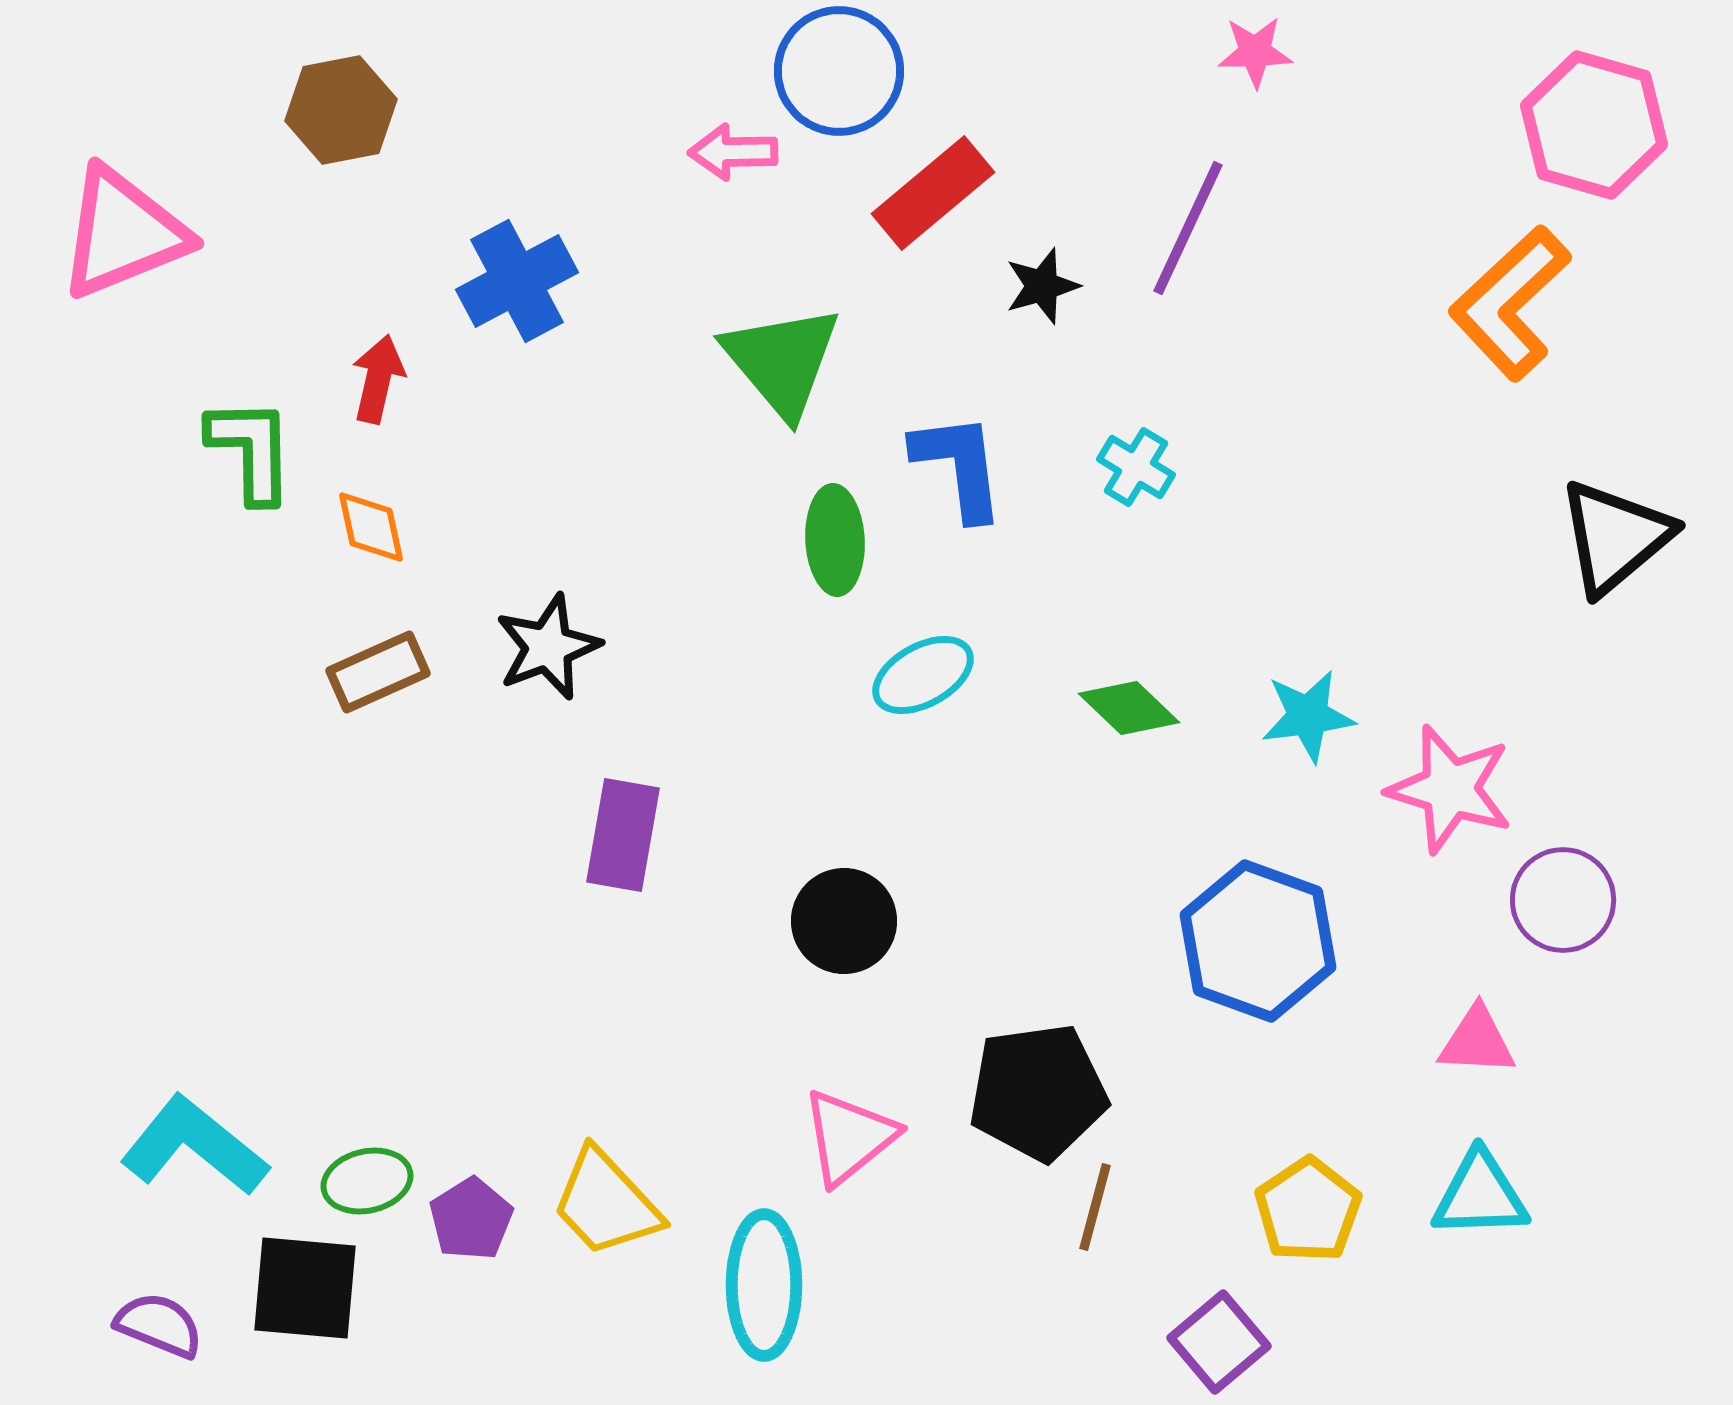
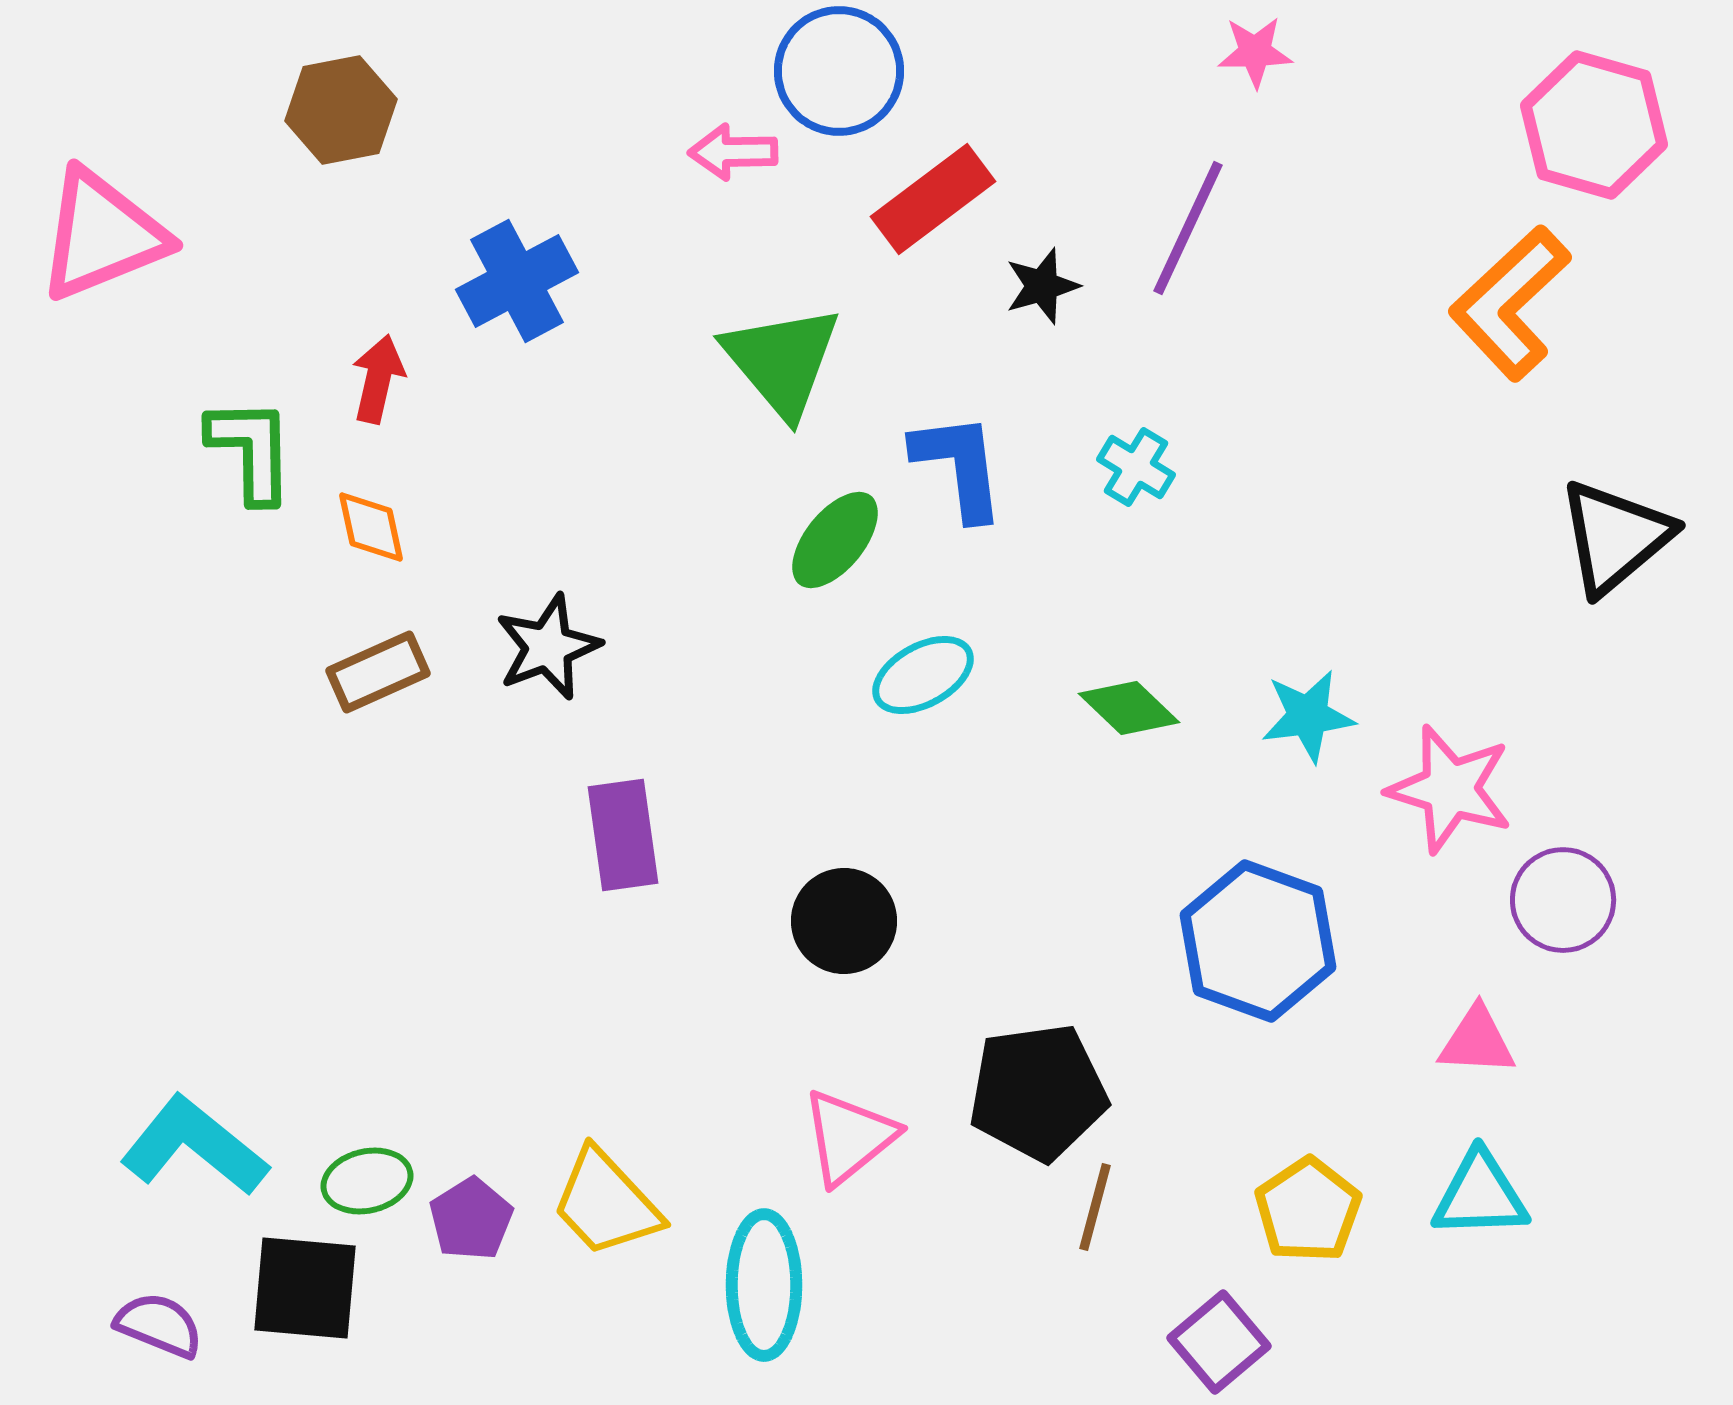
red rectangle at (933, 193): moved 6 px down; rotated 3 degrees clockwise
pink triangle at (123, 233): moved 21 px left, 2 px down
green ellipse at (835, 540): rotated 42 degrees clockwise
purple rectangle at (623, 835): rotated 18 degrees counterclockwise
